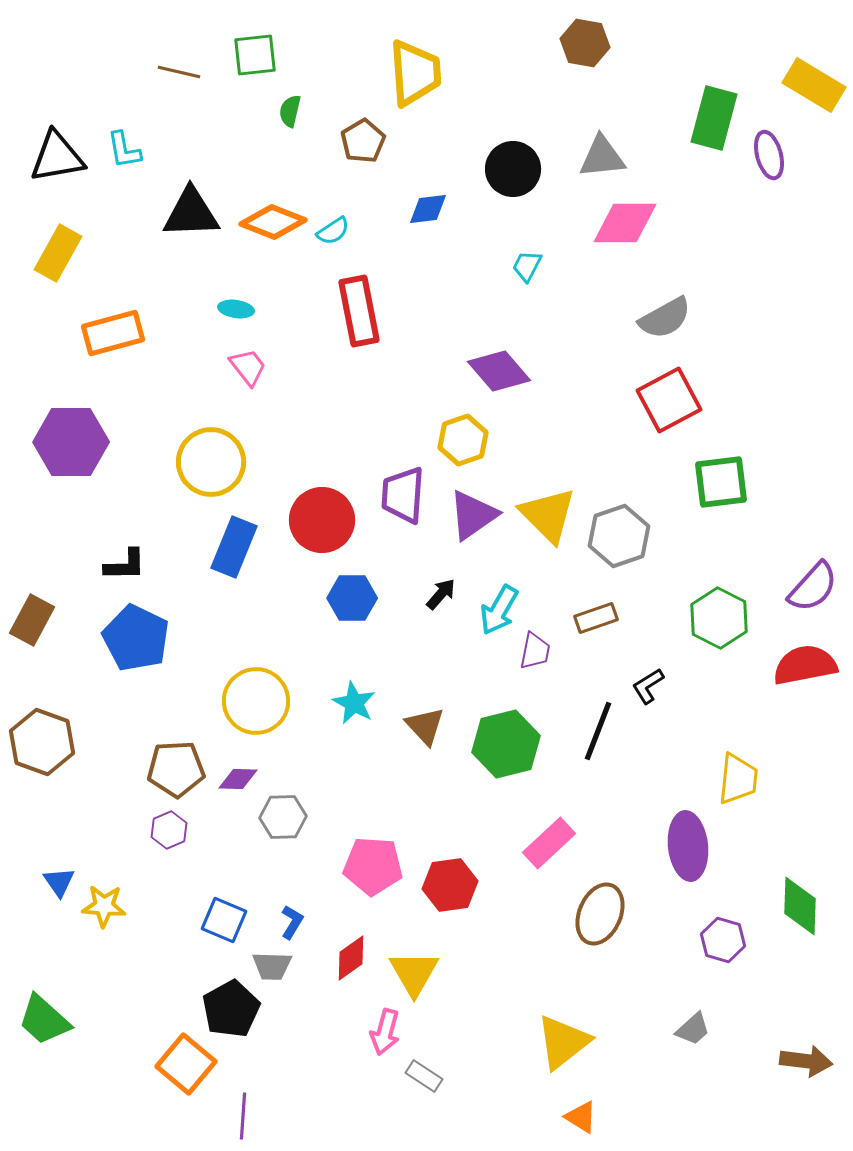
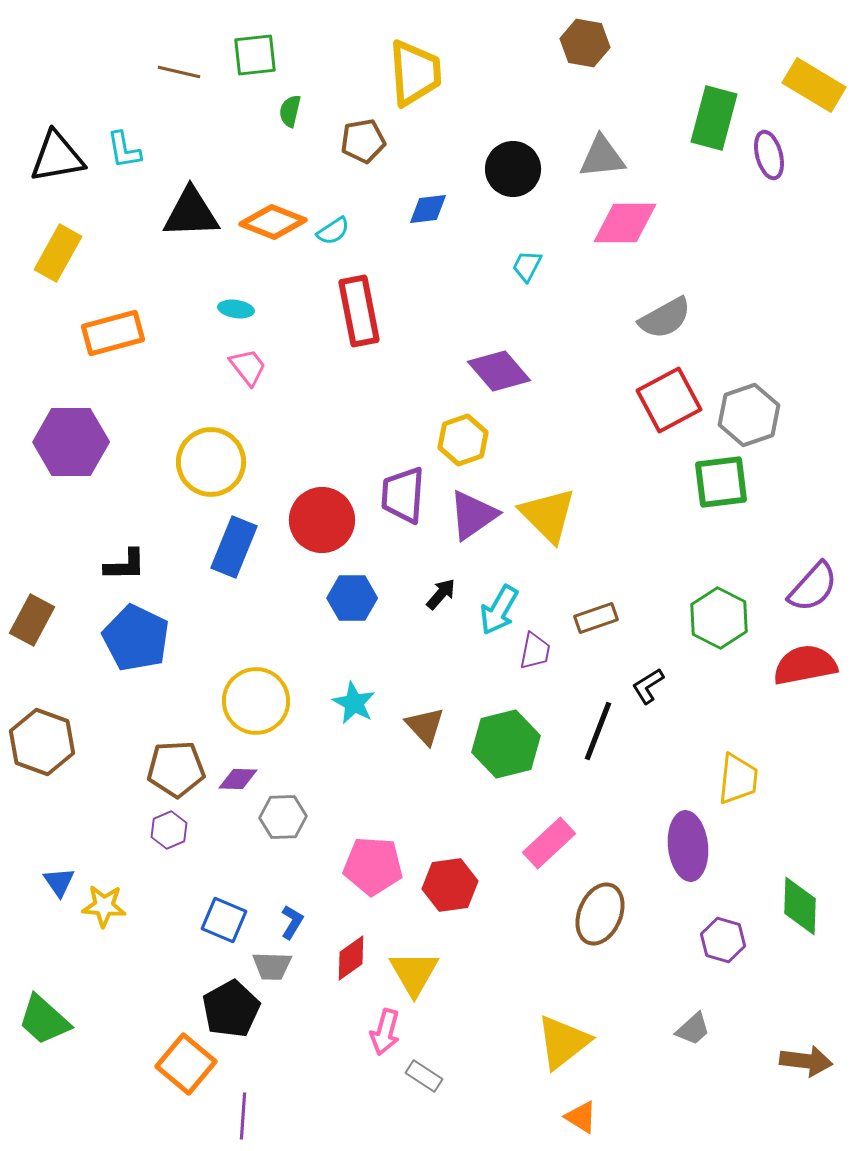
brown pentagon at (363, 141): rotated 21 degrees clockwise
gray hexagon at (619, 536): moved 130 px right, 121 px up
